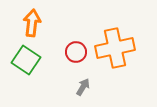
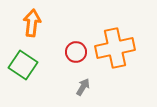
green square: moved 3 px left, 5 px down
